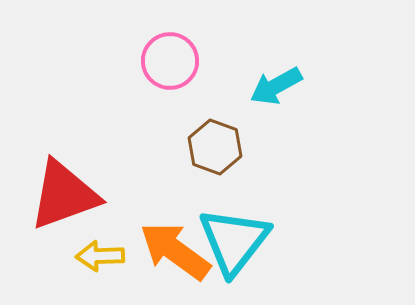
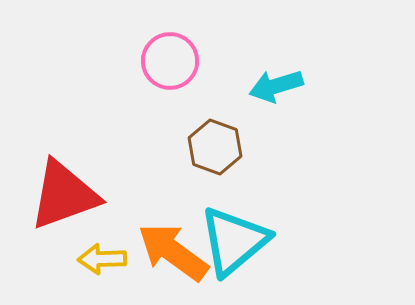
cyan arrow: rotated 12 degrees clockwise
cyan triangle: rotated 12 degrees clockwise
orange arrow: moved 2 px left, 1 px down
yellow arrow: moved 2 px right, 3 px down
